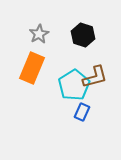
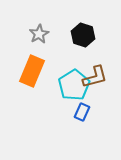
orange rectangle: moved 3 px down
